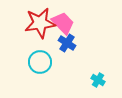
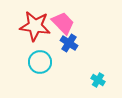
red star: moved 5 px left, 3 px down; rotated 16 degrees clockwise
blue cross: moved 2 px right
